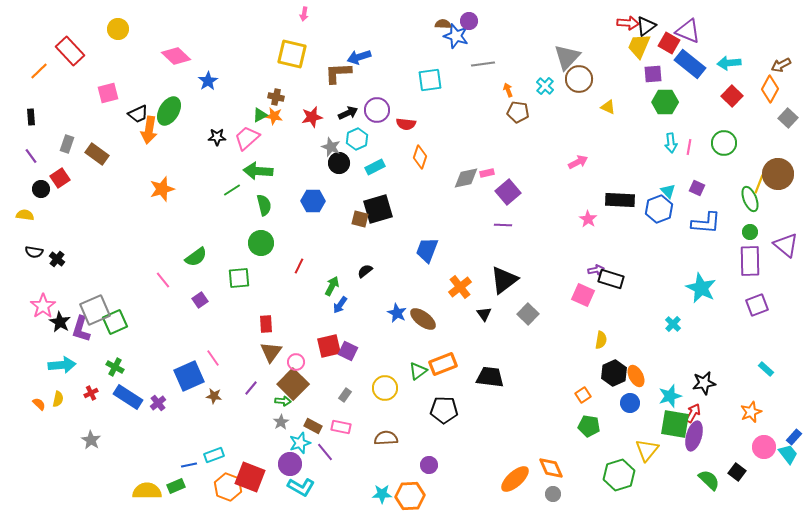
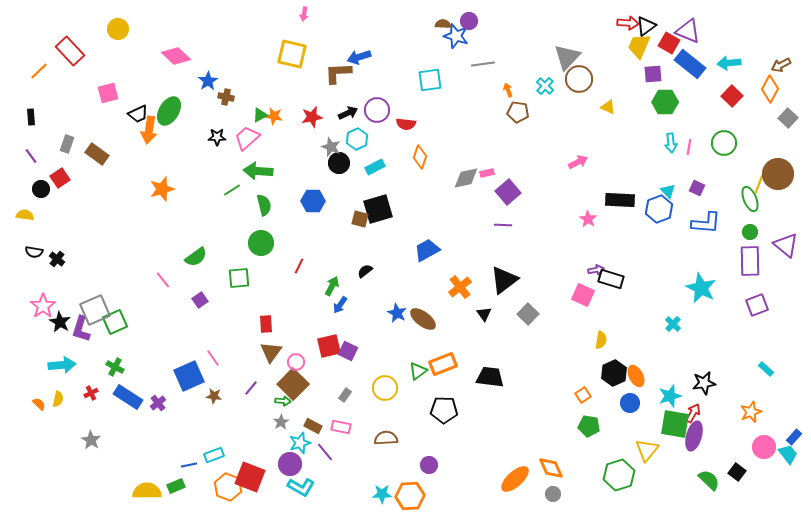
brown cross at (276, 97): moved 50 px left
blue trapezoid at (427, 250): rotated 40 degrees clockwise
